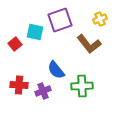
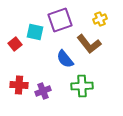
blue semicircle: moved 9 px right, 11 px up
